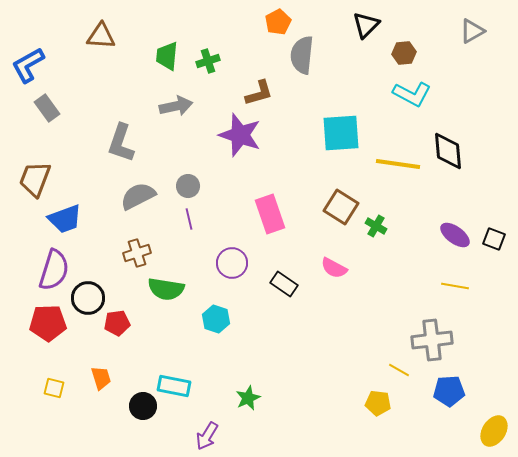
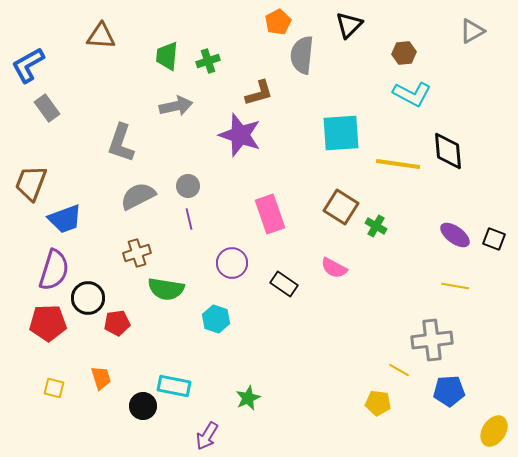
black triangle at (366, 25): moved 17 px left
brown trapezoid at (35, 179): moved 4 px left, 4 px down
